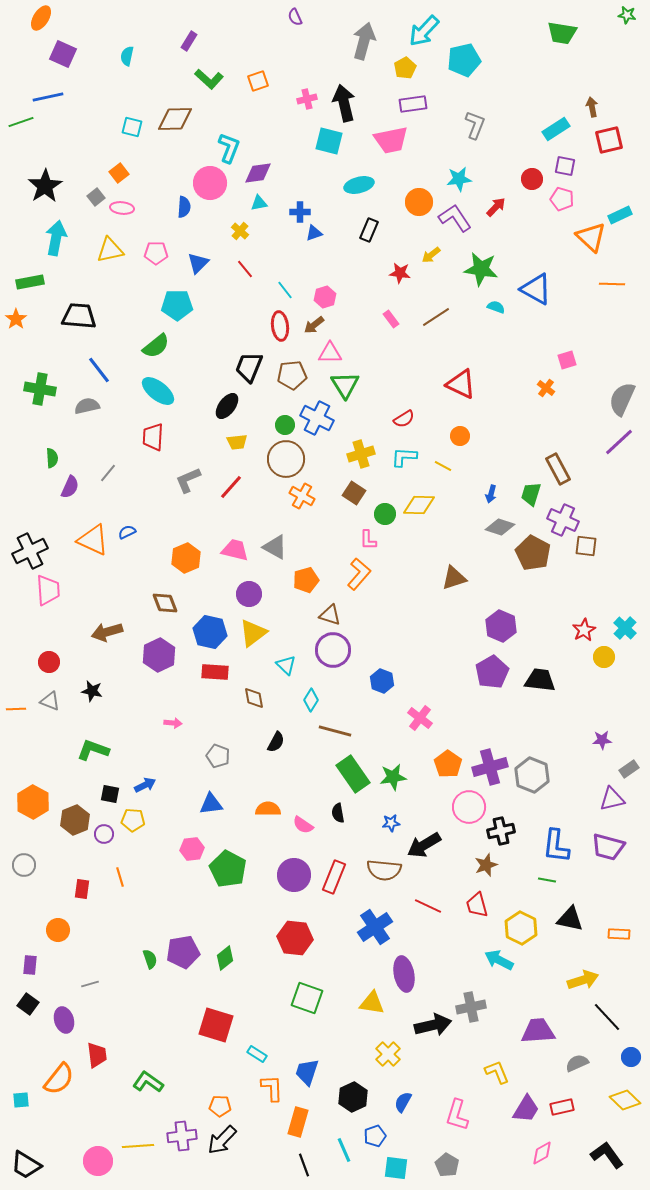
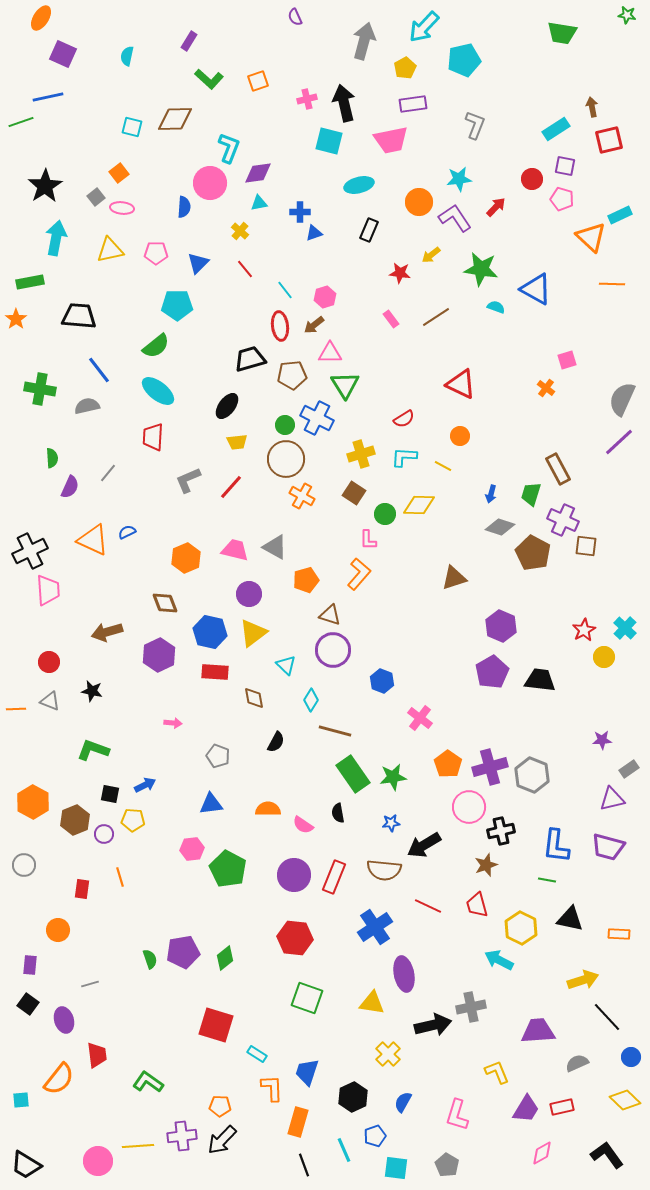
cyan arrow at (424, 31): moved 4 px up
black trapezoid at (249, 367): moved 1 px right, 8 px up; rotated 52 degrees clockwise
